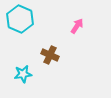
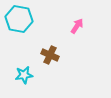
cyan hexagon: moved 1 px left; rotated 12 degrees counterclockwise
cyan star: moved 1 px right, 1 px down
